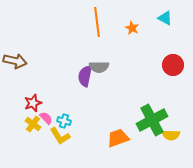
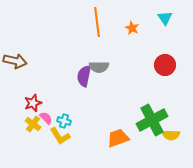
cyan triangle: rotated 28 degrees clockwise
red circle: moved 8 px left
purple semicircle: moved 1 px left
